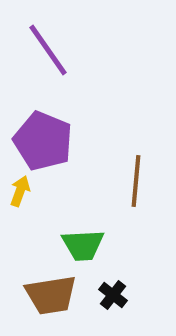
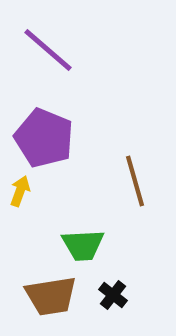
purple line: rotated 14 degrees counterclockwise
purple pentagon: moved 1 px right, 3 px up
brown line: moved 1 px left; rotated 21 degrees counterclockwise
brown trapezoid: moved 1 px down
